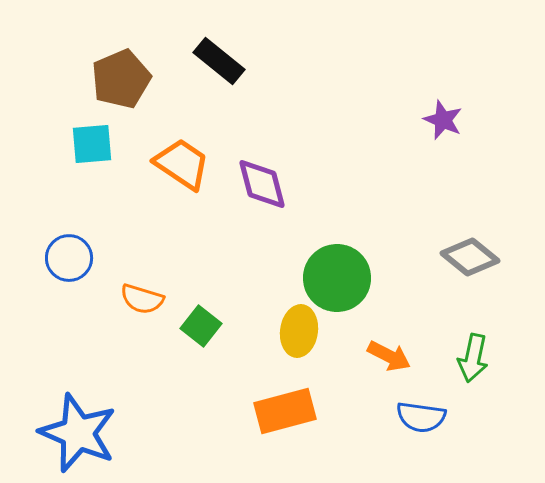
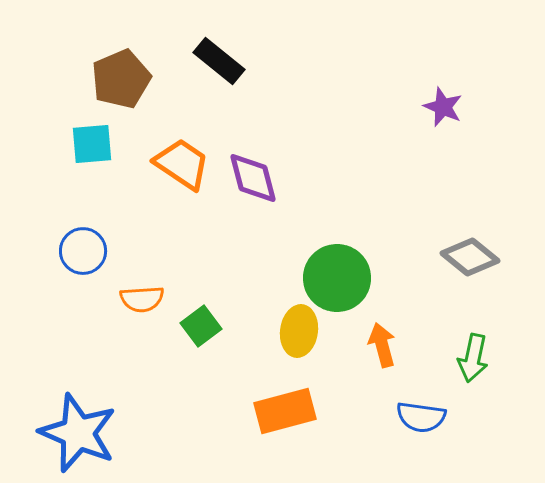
purple star: moved 13 px up
purple diamond: moved 9 px left, 6 px up
blue circle: moved 14 px right, 7 px up
orange semicircle: rotated 21 degrees counterclockwise
green square: rotated 15 degrees clockwise
orange arrow: moved 7 px left, 11 px up; rotated 132 degrees counterclockwise
